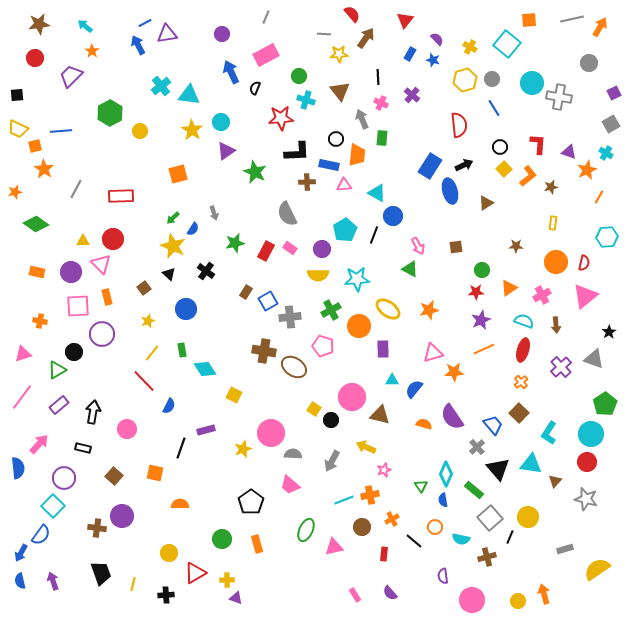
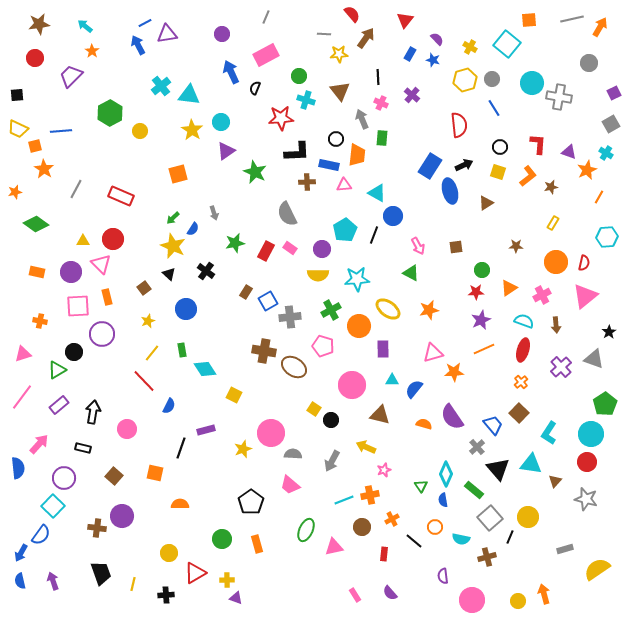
yellow square at (504, 169): moved 6 px left, 3 px down; rotated 28 degrees counterclockwise
red rectangle at (121, 196): rotated 25 degrees clockwise
yellow rectangle at (553, 223): rotated 24 degrees clockwise
green triangle at (410, 269): moved 1 px right, 4 px down
pink circle at (352, 397): moved 12 px up
